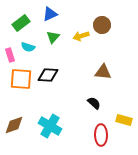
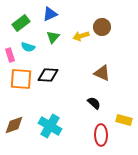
brown circle: moved 2 px down
brown triangle: moved 1 px left, 1 px down; rotated 18 degrees clockwise
